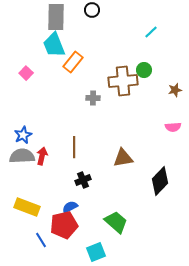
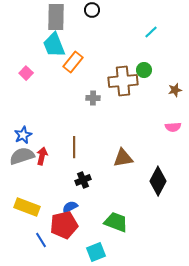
gray semicircle: rotated 15 degrees counterclockwise
black diamond: moved 2 px left; rotated 16 degrees counterclockwise
green trapezoid: rotated 20 degrees counterclockwise
